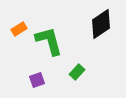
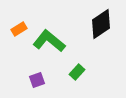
green L-shape: rotated 36 degrees counterclockwise
